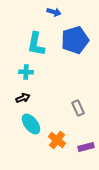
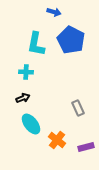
blue pentagon: moved 4 px left; rotated 28 degrees counterclockwise
